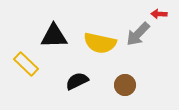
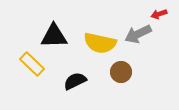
red arrow: rotated 21 degrees counterclockwise
gray arrow: rotated 20 degrees clockwise
yellow rectangle: moved 6 px right
black semicircle: moved 2 px left
brown circle: moved 4 px left, 13 px up
